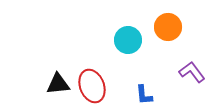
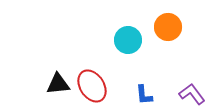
purple L-shape: moved 22 px down
red ellipse: rotated 12 degrees counterclockwise
